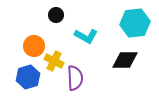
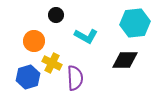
orange circle: moved 5 px up
yellow cross: moved 2 px left, 2 px down
